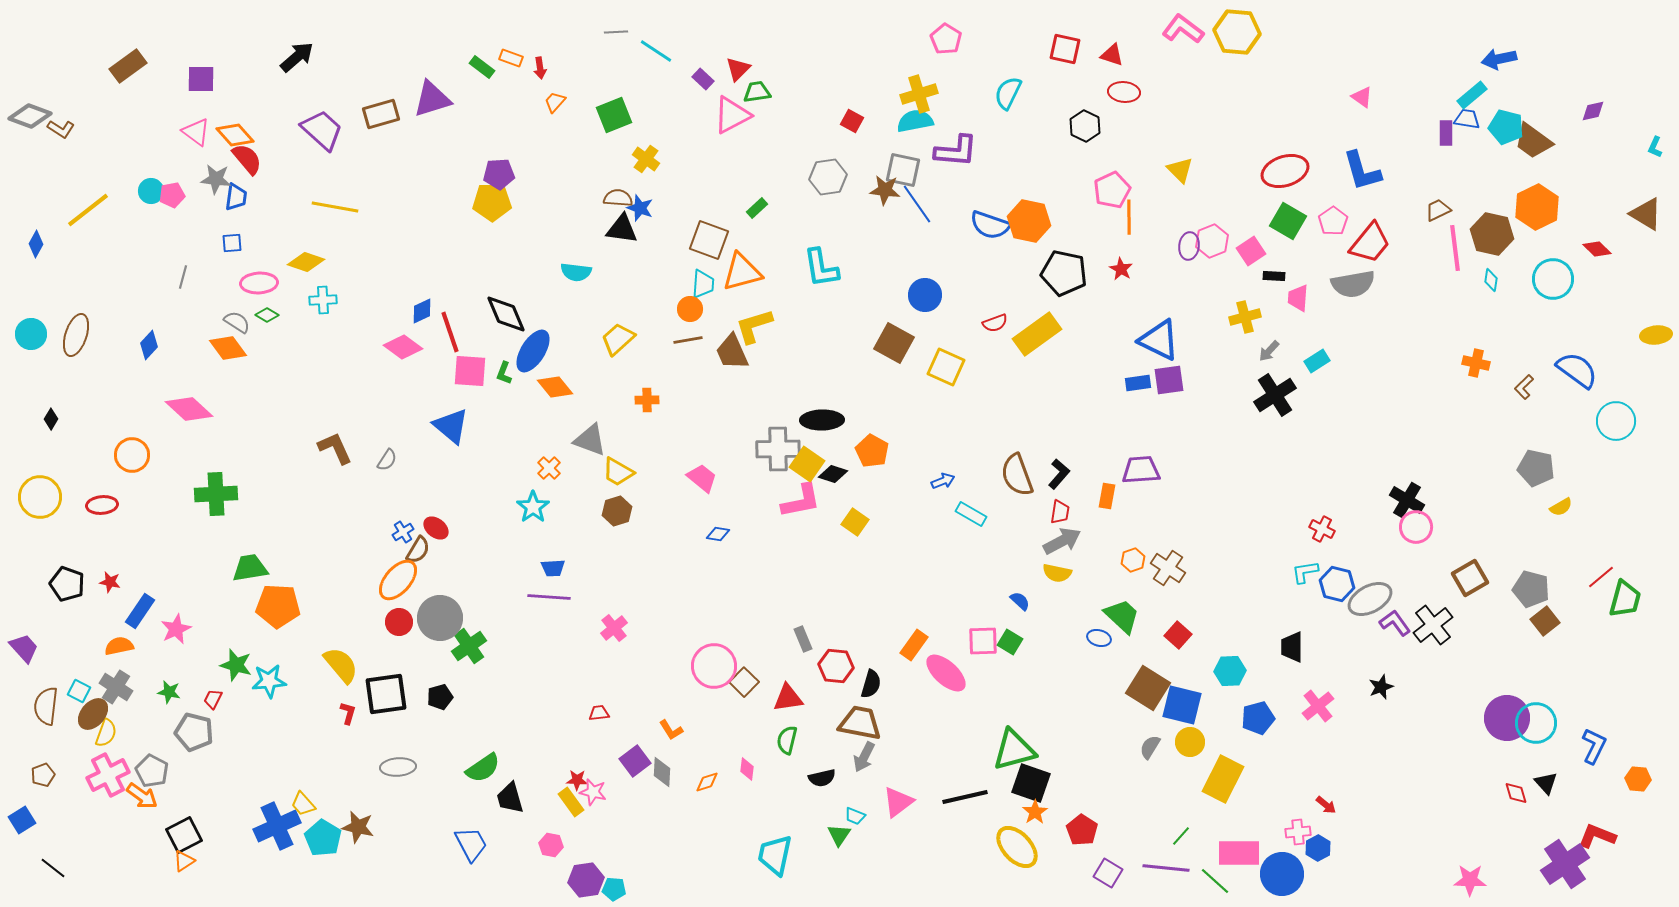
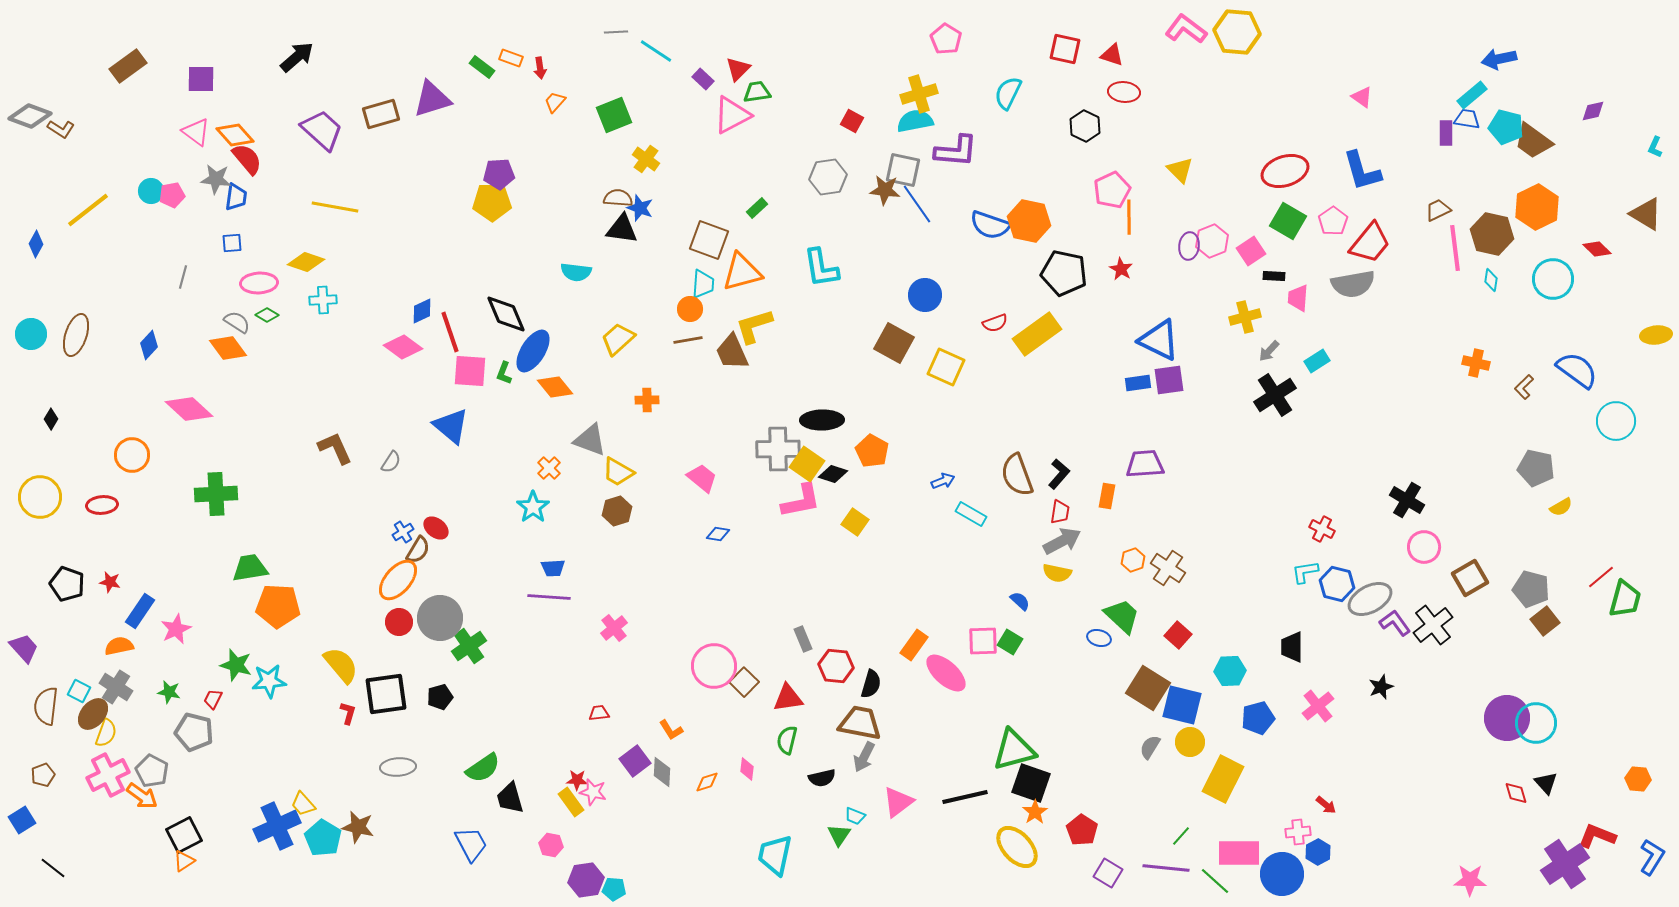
pink L-shape at (1183, 29): moved 3 px right
gray semicircle at (387, 460): moved 4 px right, 2 px down
purple trapezoid at (1141, 470): moved 4 px right, 6 px up
pink circle at (1416, 527): moved 8 px right, 20 px down
blue L-shape at (1594, 746): moved 58 px right, 111 px down; rotated 6 degrees clockwise
blue hexagon at (1318, 848): moved 4 px down
